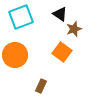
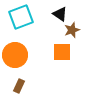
brown star: moved 2 px left, 1 px down
orange square: rotated 36 degrees counterclockwise
brown rectangle: moved 22 px left
